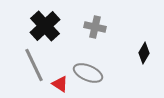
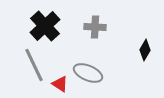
gray cross: rotated 10 degrees counterclockwise
black diamond: moved 1 px right, 3 px up
